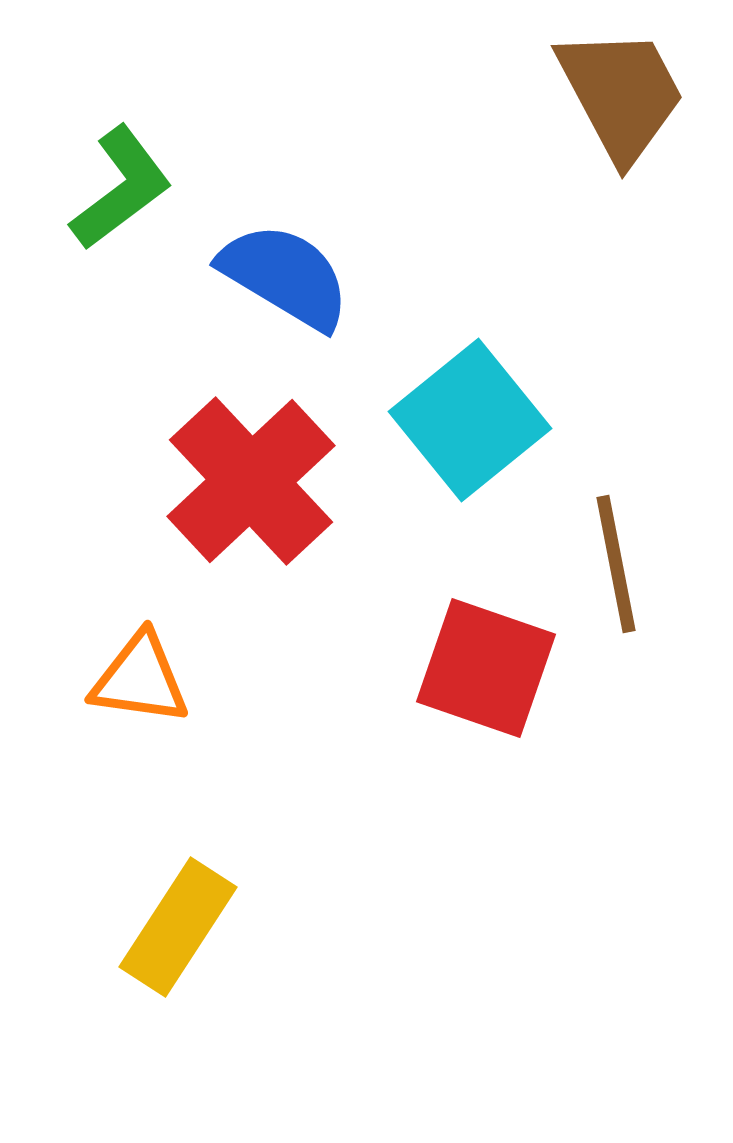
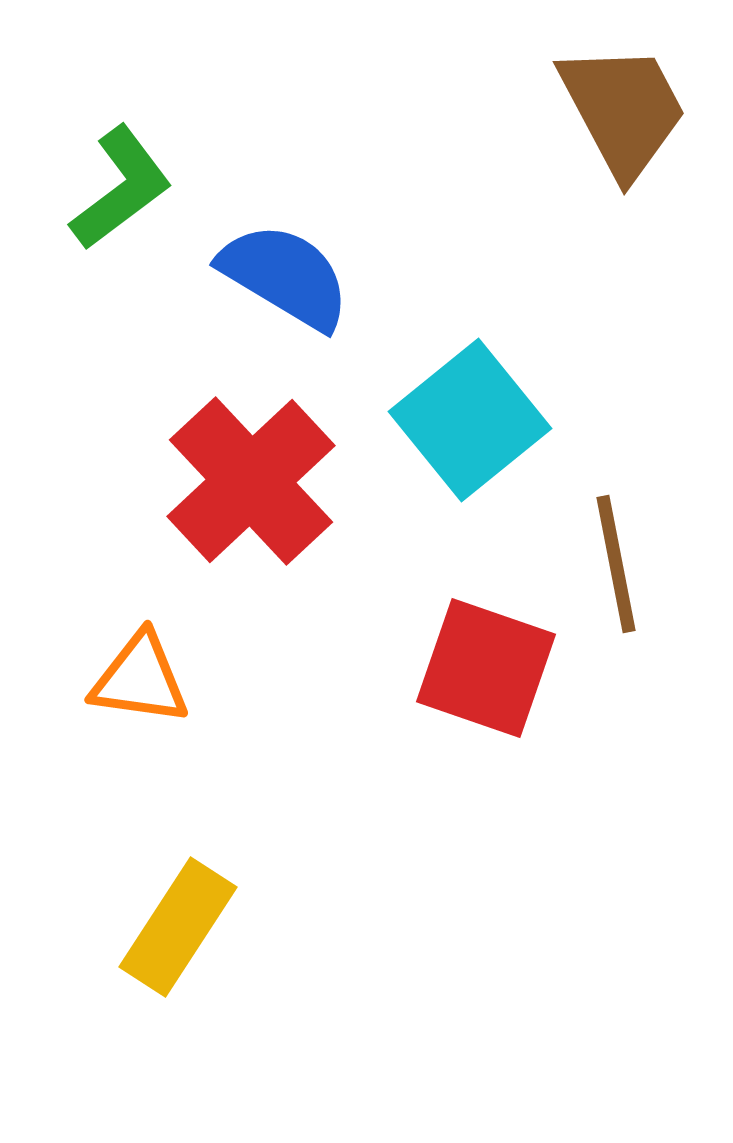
brown trapezoid: moved 2 px right, 16 px down
